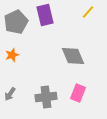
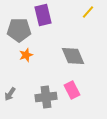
purple rectangle: moved 2 px left
gray pentagon: moved 3 px right, 8 px down; rotated 25 degrees clockwise
orange star: moved 14 px right
pink rectangle: moved 6 px left, 3 px up; rotated 48 degrees counterclockwise
